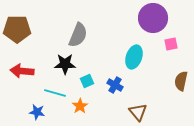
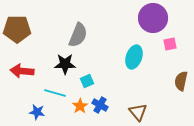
pink square: moved 1 px left
blue cross: moved 15 px left, 20 px down
